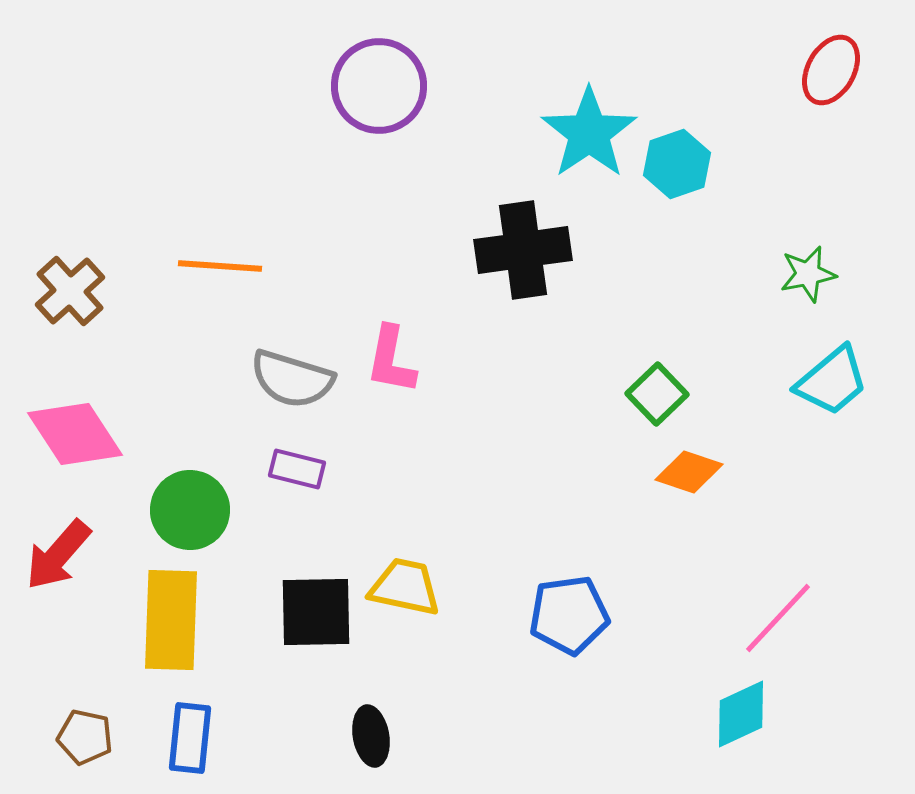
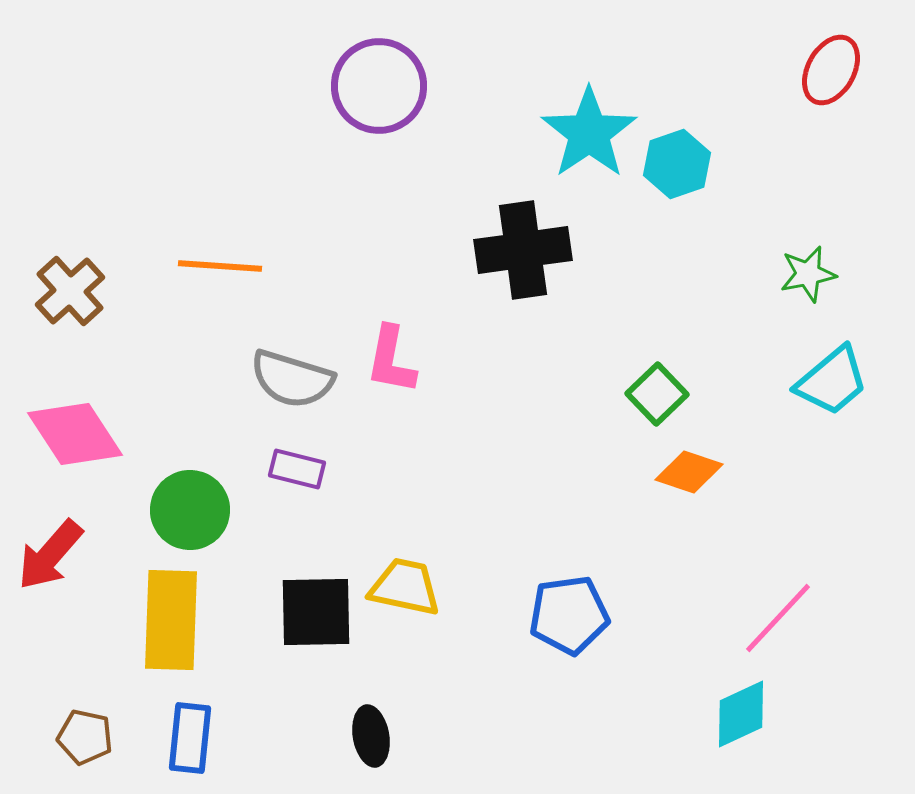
red arrow: moved 8 px left
